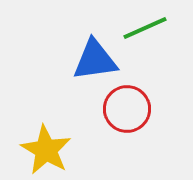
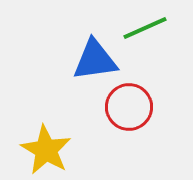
red circle: moved 2 px right, 2 px up
